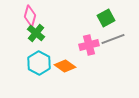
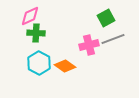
pink diamond: rotated 50 degrees clockwise
green cross: rotated 36 degrees counterclockwise
